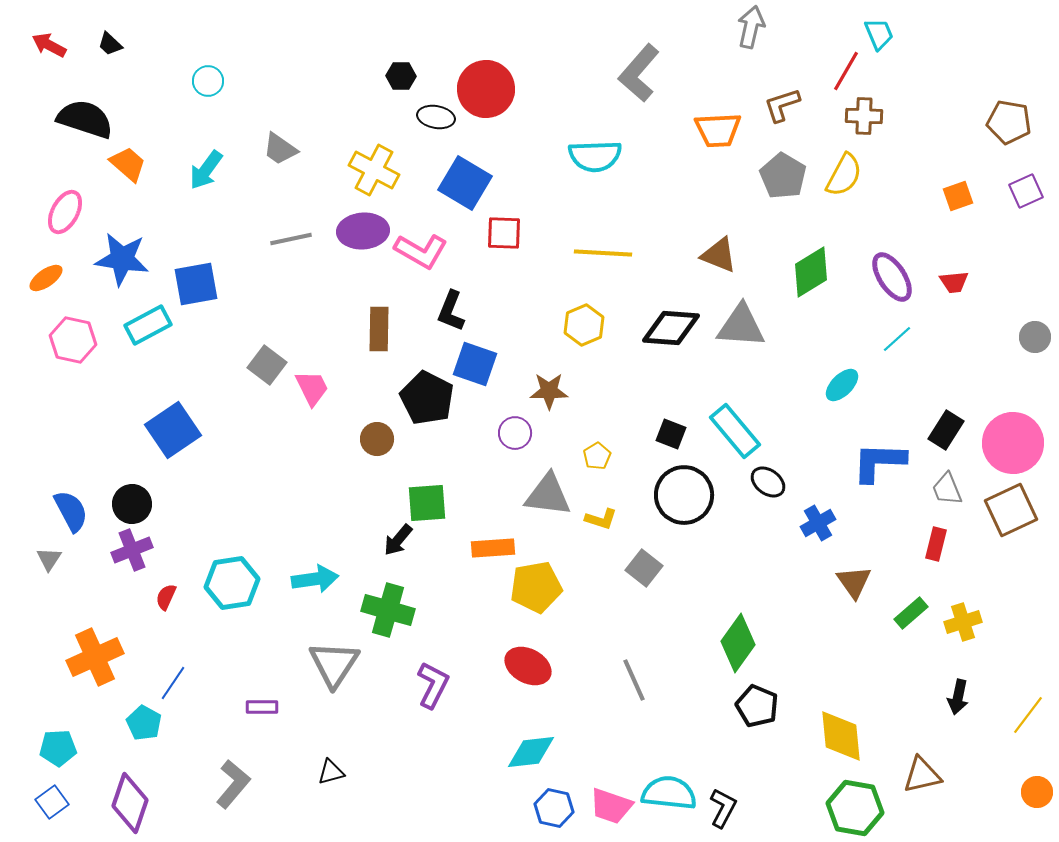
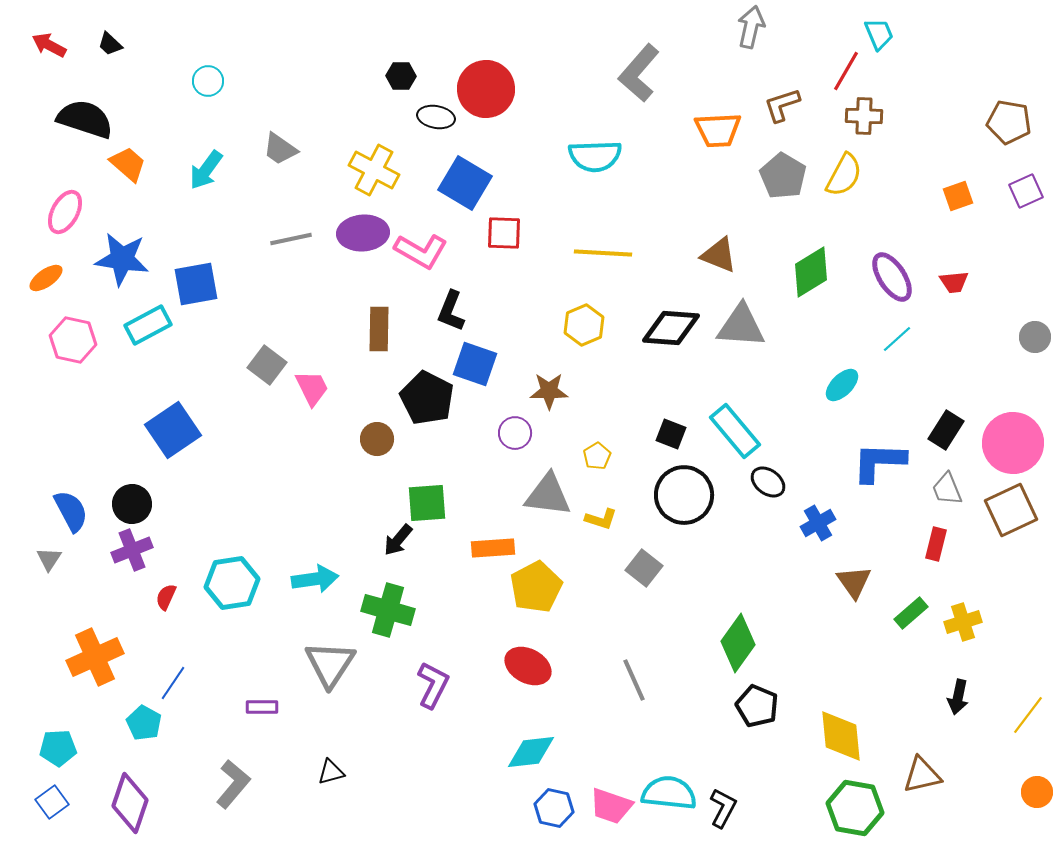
purple ellipse at (363, 231): moved 2 px down
yellow pentagon at (536, 587): rotated 18 degrees counterclockwise
gray triangle at (334, 664): moved 4 px left
